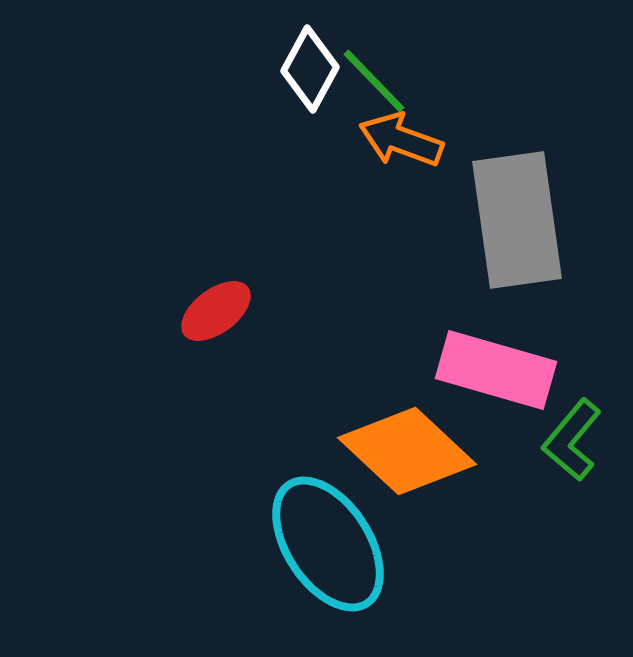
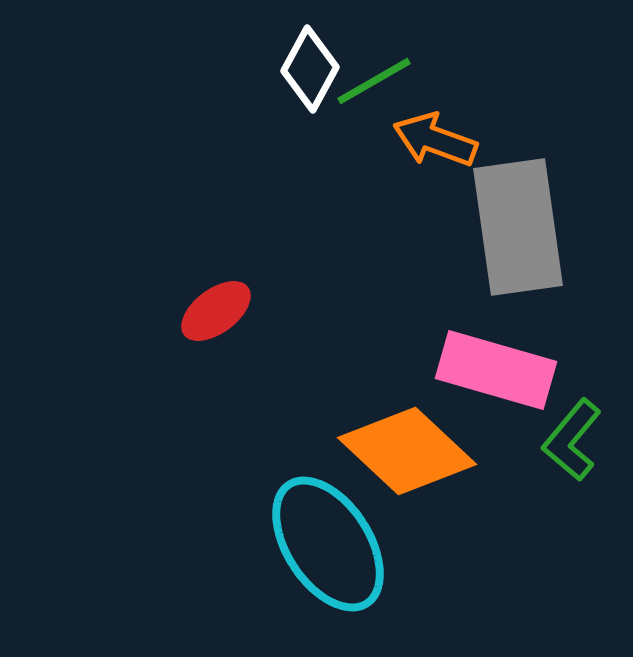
green line: rotated 76 degrees counterclockwise
orange arrow: moved 34 px right
gray rectangle: moved 1 px right, 7 px down
